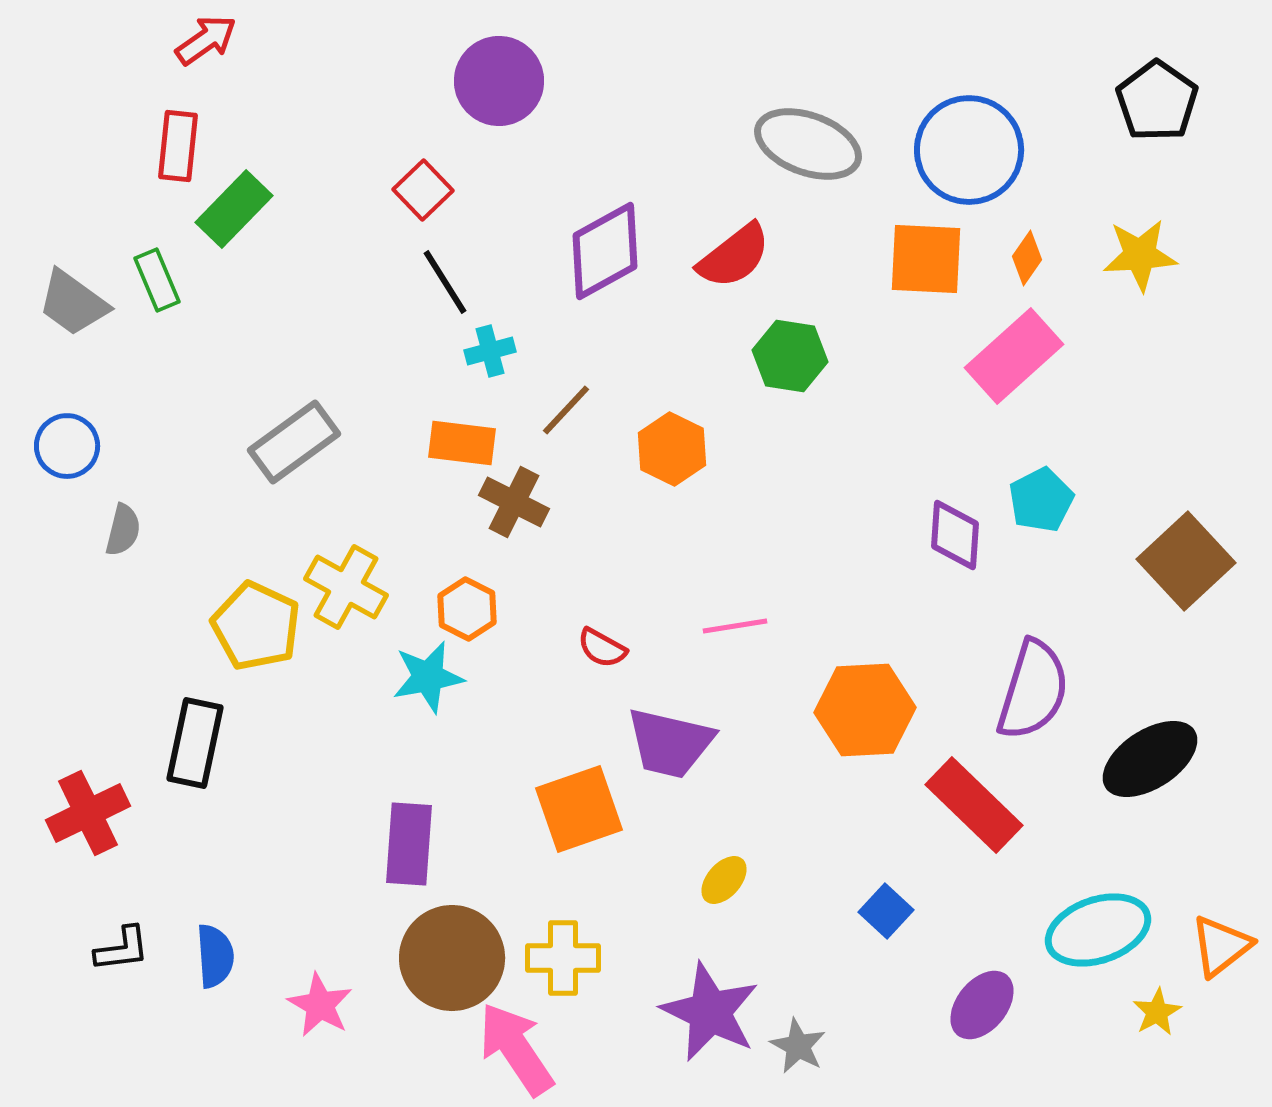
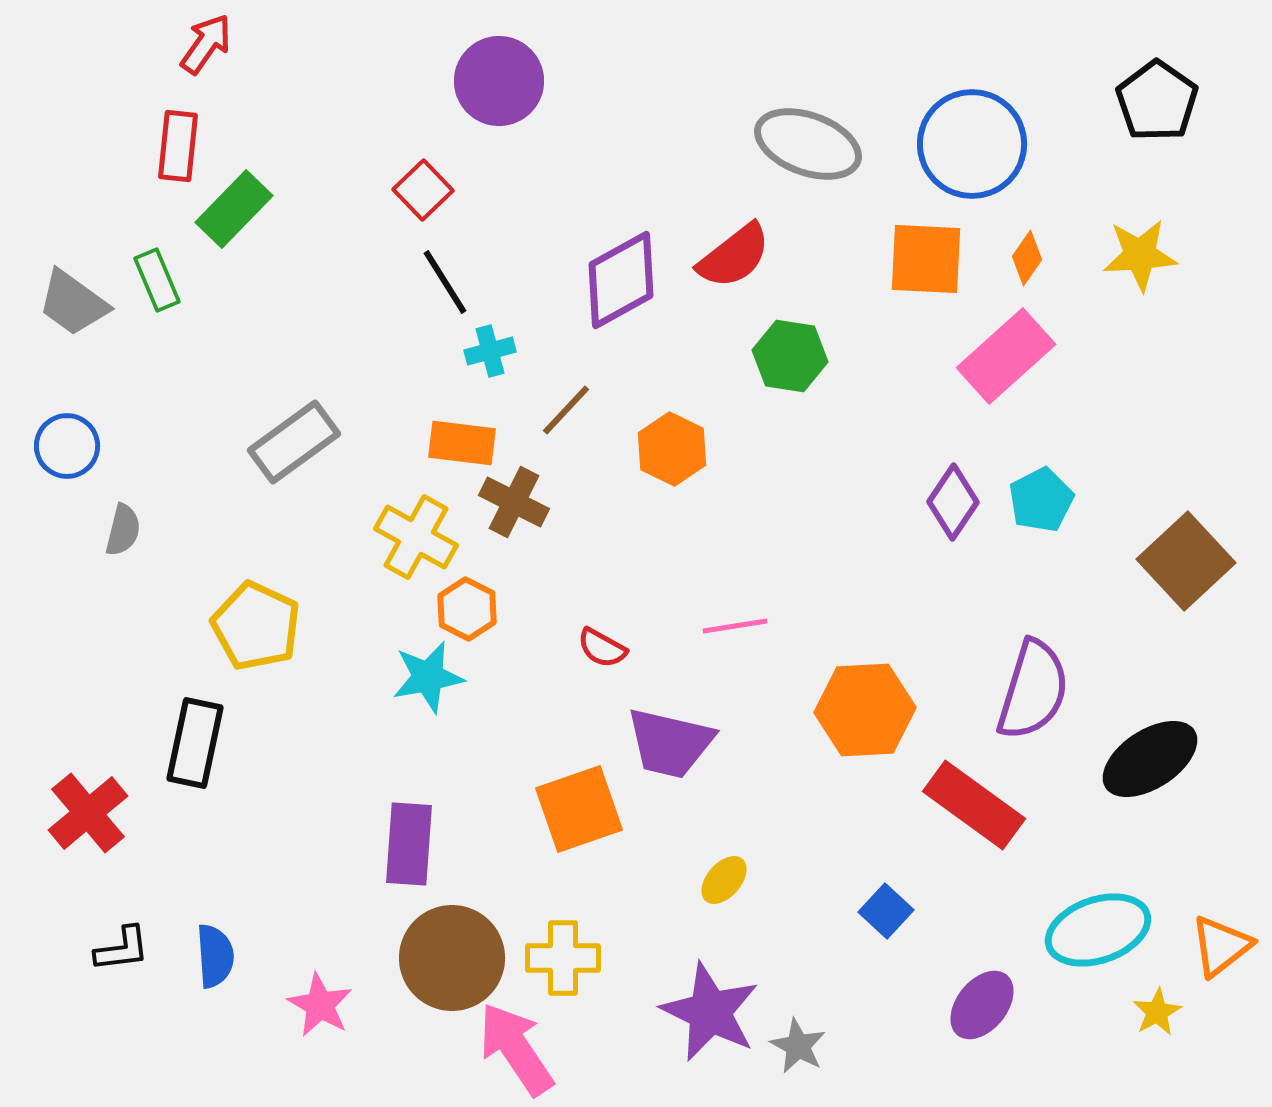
red arrow at (206, 40): moved 4 px down; rotated 20 degrees counterclockwise
blue circle at (969, 150): moved 3 px right, 6 px up
purple diamond at (605, 251): moved 16 px right, 29 px down
pink rectangle at (1014, 356): moved 8 px left
purple diamond at (955, 535): moved 2 px left, 33 px up; rotated 30 degrees clockwise
yellow cross at (346, 587): moved 70 px right, 50 px up
red rectangle at (974, 805): rotated 8 degrees counterclockwise
red cross at (88, 813): rotated 14 degrees counterclockwise
